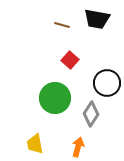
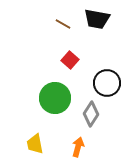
brown line: moved 1 px right, 1 px up; rotated 14 degrees clockwise
